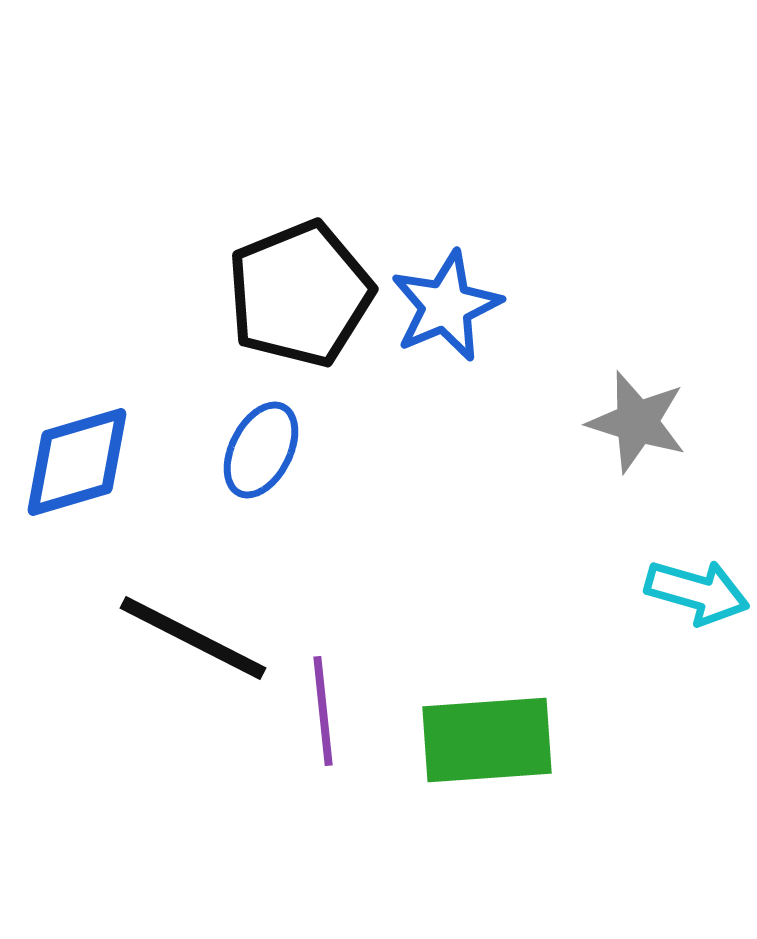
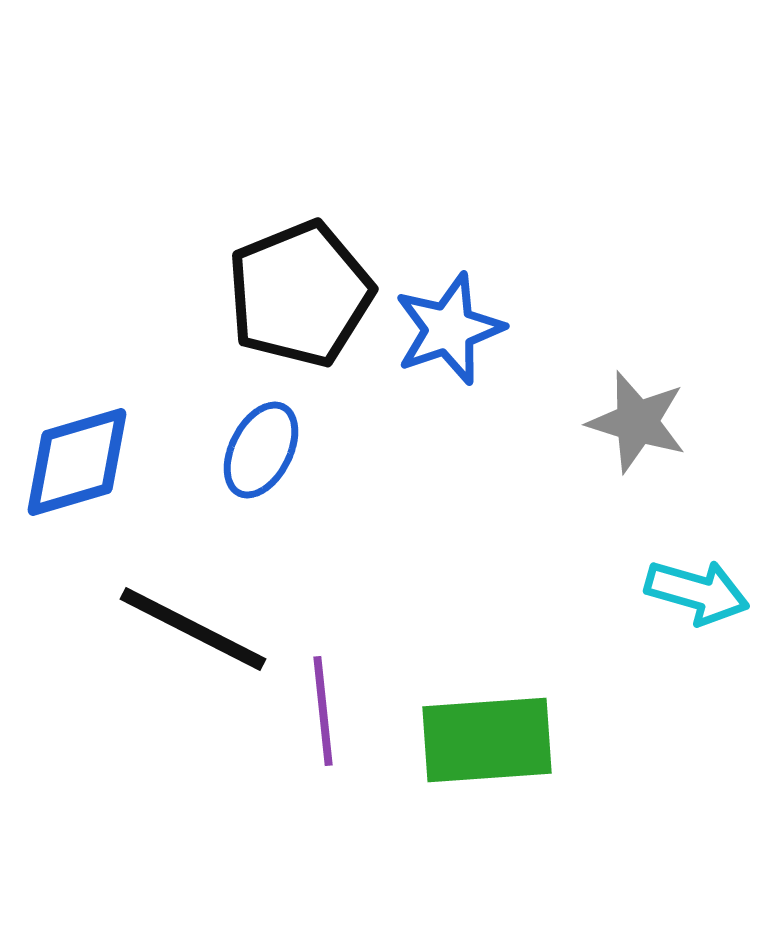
blue star: moved 3 px right, 23 px down; rotated 4 degrees clockwise
black line: moved 9 px up
